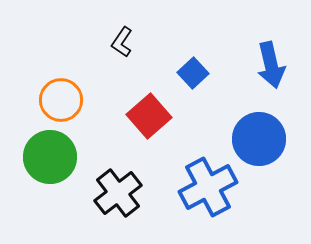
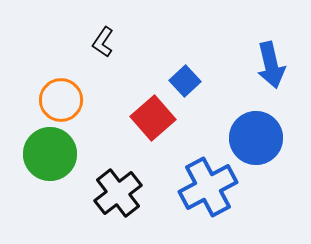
black L-shape: moved 19 px left
blue square: moved 8 px left, 8 px down
red square: moved 4 px right, 2 px down
blue circle: moved 3 px left, 1 px up
green circle: moved 3 px up
